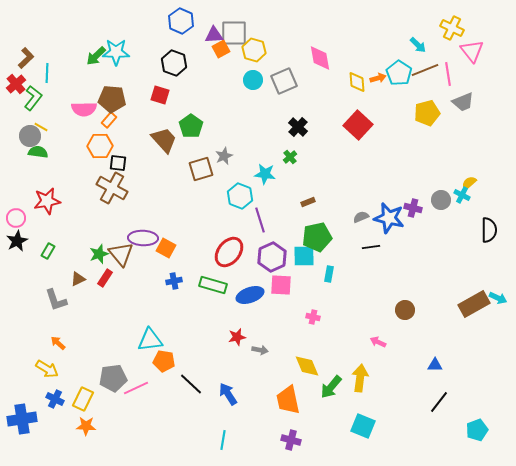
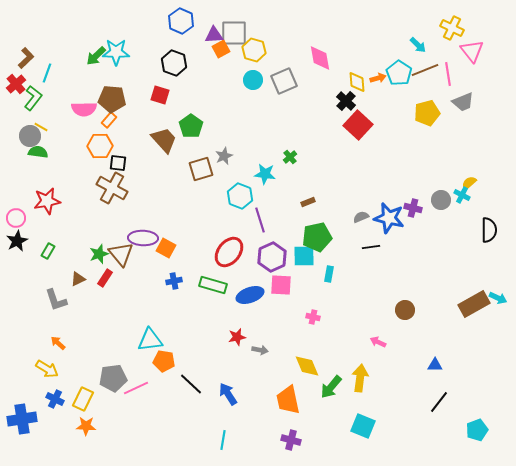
cyan line at (47, 73): rotated 18 degrees clockwise
black cross at (298, 127): moved 48 px right, 26 px up
